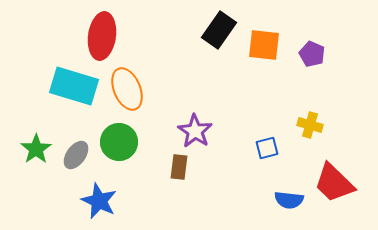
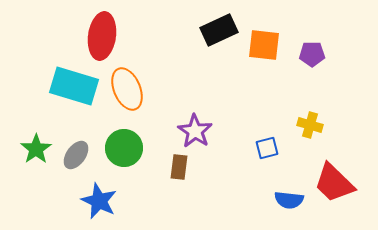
black rectangle: rotated 30 degrees clockwise
purple pentagon: rotated 25 degrees counterclockwise
green circle: moved 5 px right, 6 px down
